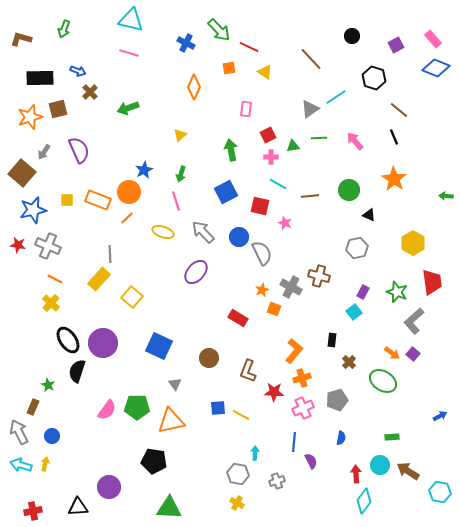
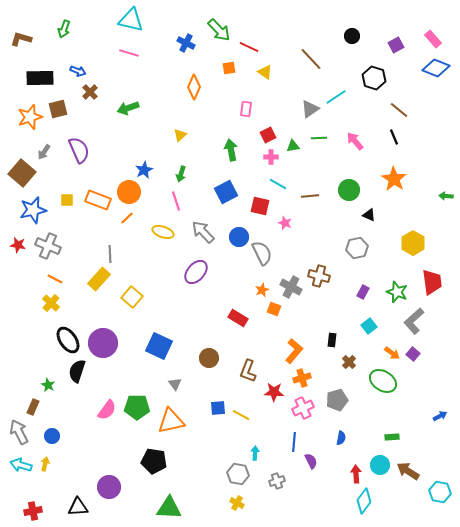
cyan square at (354, 312): moved 15 px right, 14 px down
